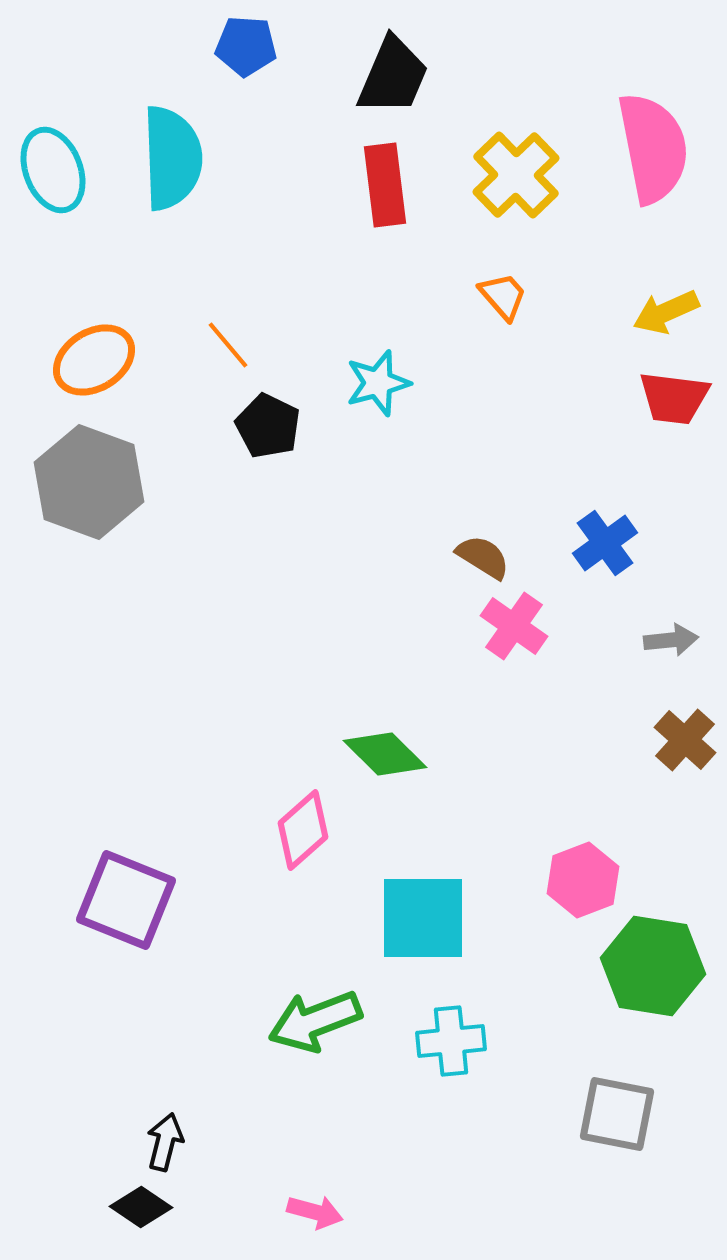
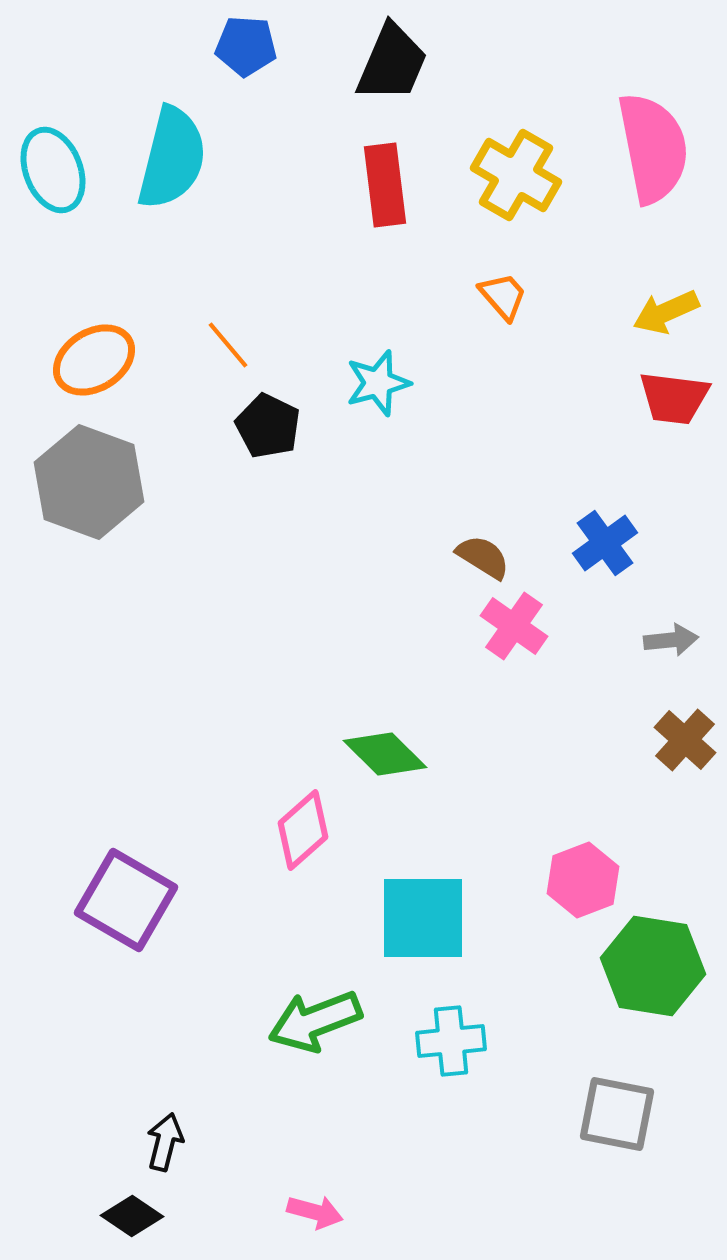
black trapezoid: moved 1 px left, 13 px up
cyan semicircle: rotated 16 degrees clockwise
yellow cross: rotated 16 degrees counterclockwise
purple square: rotated 8 degrees clockwise
black diamond: moved 9 px left, 9 px down
